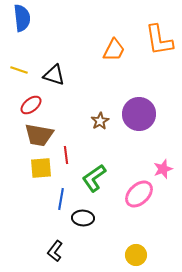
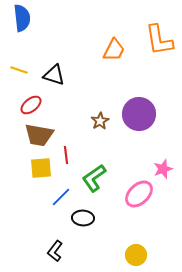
blue line: moved 2 px up; rotated 35 degrees clockwise
